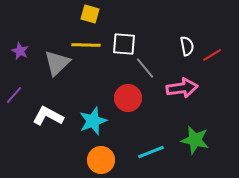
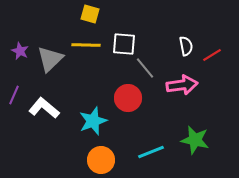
white semicircle: moved 1 px left
gray triangle: moved 7 px left, 4 px up
pink arrow: moved 3 px up
purple line: rotated 18 degrees counterclockwise
white L-shape: moved 4 px left, 8 px up; rotated 12 degrees clockwise
